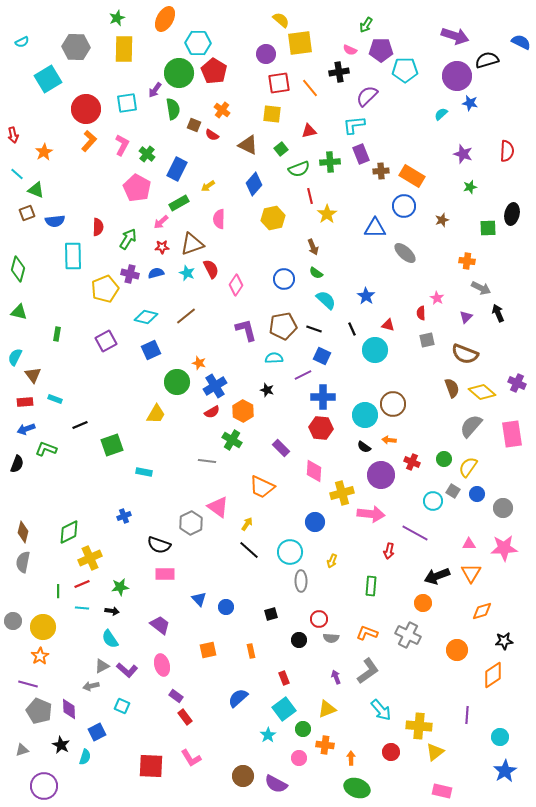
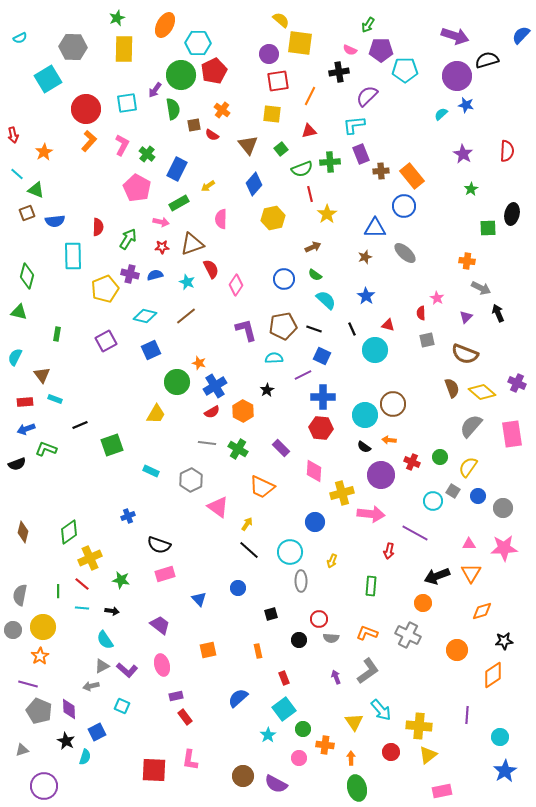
orange ellipse at (165, 19): moved 6 px down
green arrow at (366, 25): moved 2 px right
cyan semicircle at (22, 42): moved 2 px left, 4 px up
blue semicircle at (521, 42): moved 7 px up; rotated 72 degrees counterclockwise
yellow square at (300, 43): rotated 16 degrees clockwise
gray hexagon at (76, 47): moved 3 px left
purple circle at (266, 54): moved 3 px right
red pentagon at (214, 71): rotated 15 degrees clockwise
green circle at (179, 73): moved 2 px right, 2 px down
red square at (279, 83): moved 1 px left, 2 px up
orange line at (310, 88): moved 8 px down; rotated 66 degrees clockwise
blue star at (470, 103): moved 4 px left, 2 px down
brown square at (194, 125): rotated 32 degrees counterclockwise
brown triangle at (248, 145): rotated 25 degrees clockwise
purple star at (463, 154): rotated 12 degrees clockwise
green semicircle at (299, 169): moved 3 px right
orange rectangle at (412, 176): rotated 20 degrees clockwise
green star at (470, 187): moved 1 px right, 2 px down; rotated 16 degrees counterclockwise
red line at (310, 196): moved 2 px up
pink semicircle at (219, 219): moved 2 px right
brown star at (442, 220): moved 77 px left, 37 px down
pink arrow at (161, 222): rotated 126 degrees counterclockwise
brown arrow at (313, 247): rotated 91 degrees counterclockwise
green diamond at (18, 269): moved 9 px right, 7 px down
blue semicircle at (156, 273): moved 1 px left, 2 px down
cyan star at (187, 273): moved 9 px down
green semicircle at (316, 273): moved 1 px left, 2 px down
cyan diamond at (146, 317): moved 1 px left, 1 px up
brown triangle at (33, 375): moved 9 px right
black star at (267, 390): rotated 24 degrees clockwise
green cross at (232, 440): moved 6 px right, 9 px down
green circle at (444, 459): moved 4 px left, 2 px up
gray line at (207, 461): moved 18 px up
black semicircle at (17, 464): rotated 48 degrees clockwise
cyan rectangle at (144, 472): moved 7 px right, 1 px up; rotated 14 degrees clockwise
blue circle at (477, 494): moved 1 px right, 2 px down
blue cross at (124, 516): moved 4 px right
gray hexagon at (191, 523): moved 43 px up
green diamond at (69, 532): rotated 10 degrees counterclockwise
gray semicircle at (23, 562): moved 3 px left, 33 px down
pink rectangle at (165, 574): rotated 18 degrees counterclockwise
red line at (82, 584): rotated 63 degrees clockwise
green star at (120, 587): moved 1 px right, 7 px up; rotated 18 degrees clockwise
blue circle at (226, 607): moved 12 px right, 19 px up
gray circle at (13, 621): moved 9 px down
cyan semicircle at (110, 639): moved 5 px left, 1 px down
orange rectangle at (251, 651): moved 7 px right
purple rectangle at (176, 696): rotated 48 degrees counterclockwise
yellow triangle at (327, 709): moved 27 px right, 13 px down; rotated 42 degrees counterclockwise
black star at (61, 745): moved 5 px right, 4 px up
yellow triangle at (435, 752): moved 7 px left, 3 px down
pink L-shape at (191, 758): moved 1 px left, 2 px down; rotated 40 degrees clockwise
red square at (151, 766): moved 3 px right, 4 px down
green ellipse at (357, 788): rotated 55 degrees clockwise
pink rectangle at (442, 791): rotated 24 degrees counterclockwise
